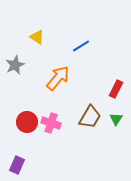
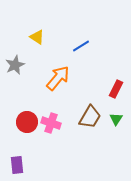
purple rectangle: rotated 30 degrees counterclockwise
